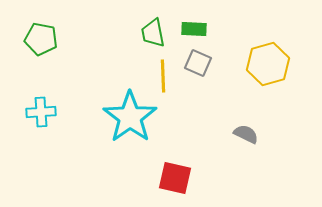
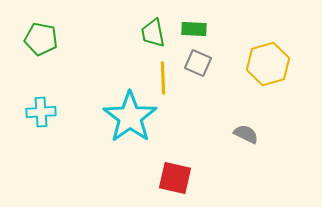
yellow line: moved 2 px down
